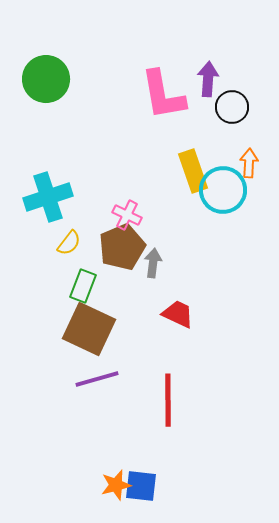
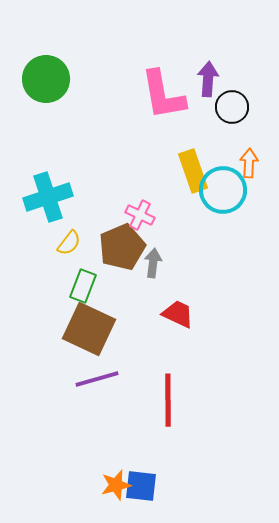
pink cross: moved 13 px right
